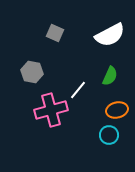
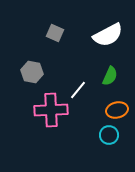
white semicircle: moved 2 px left
pink cross: rotated 12 degrees clockwise
